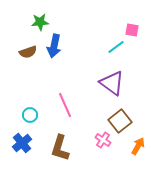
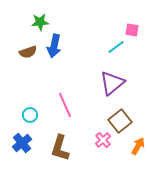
purple triangle: rotated 44 degrees clockwise
pink cross: rotated 14 degrees clockwise
